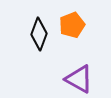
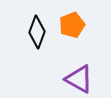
black diamond: moved 2 px left, 2 px up
